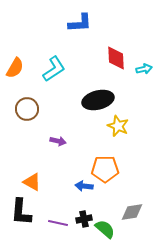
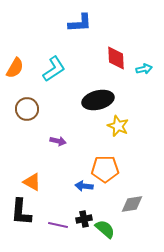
gray diamond: moved 8 px up
purple line: moved 2 px down
